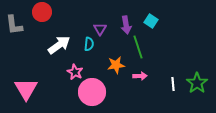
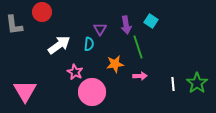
orange star: moved 1 px left, 1 px up
pink triangle: moved 1 px left, 2 px down
